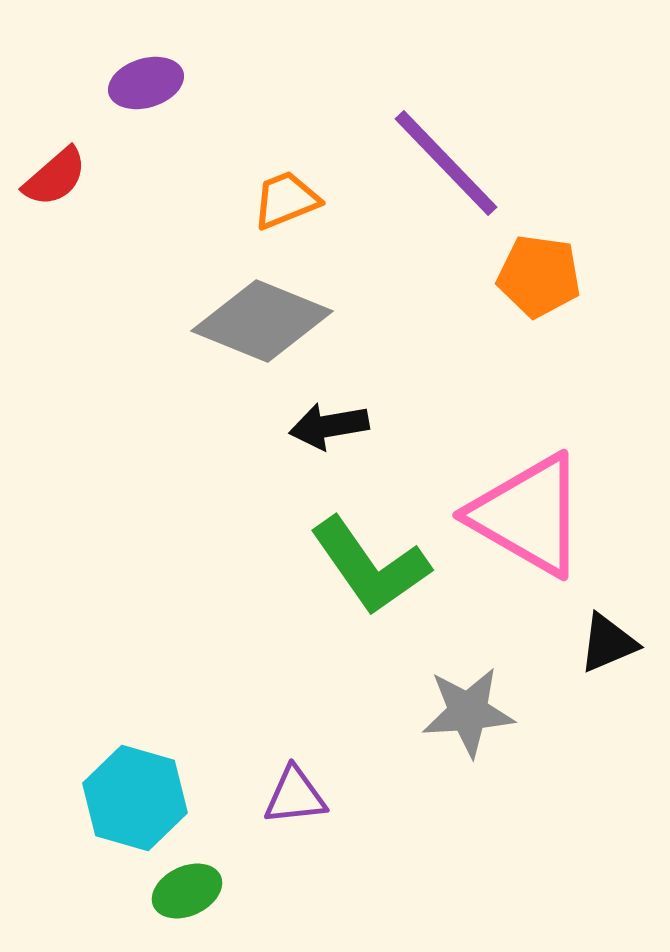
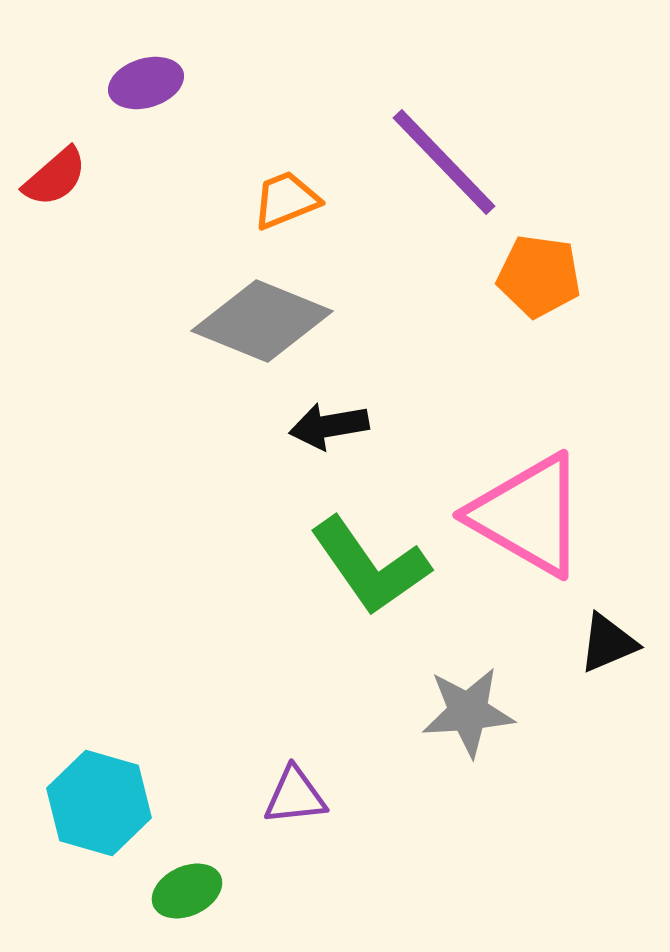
purple line: moved 2 px left, 1 px up
cyan hexagon: moved 36 px left, 5 px down
